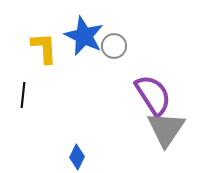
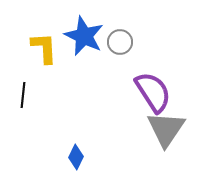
gray circle: moved 6 px right, 4 px up
purple semicircle: moved 3 px up
blue diamond: moved 1 px left
